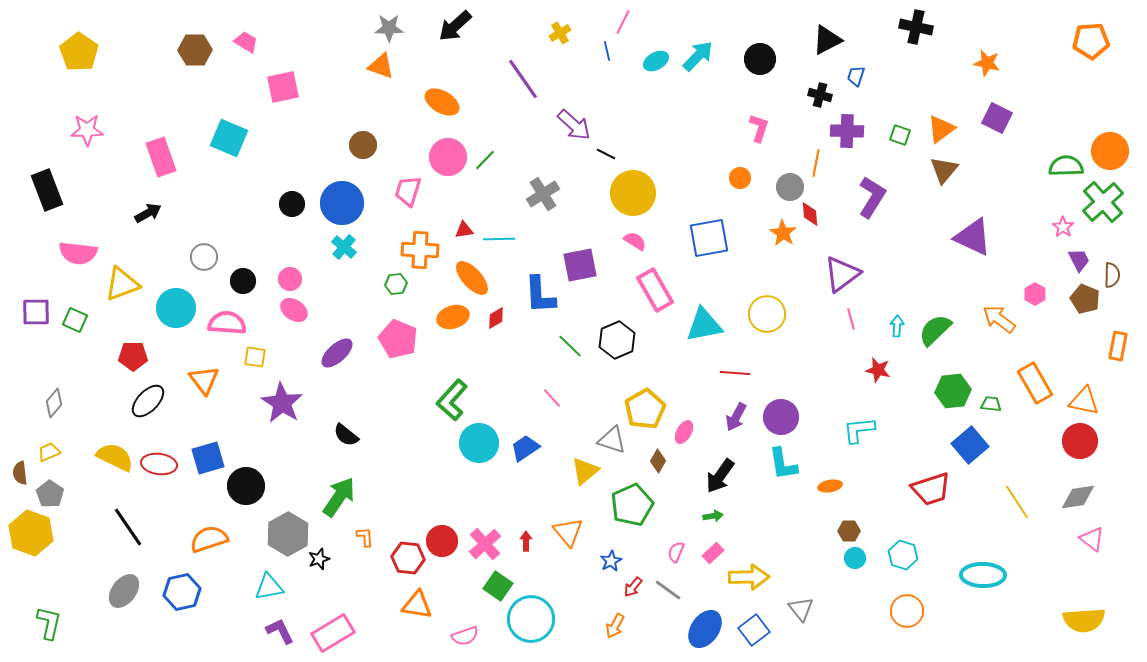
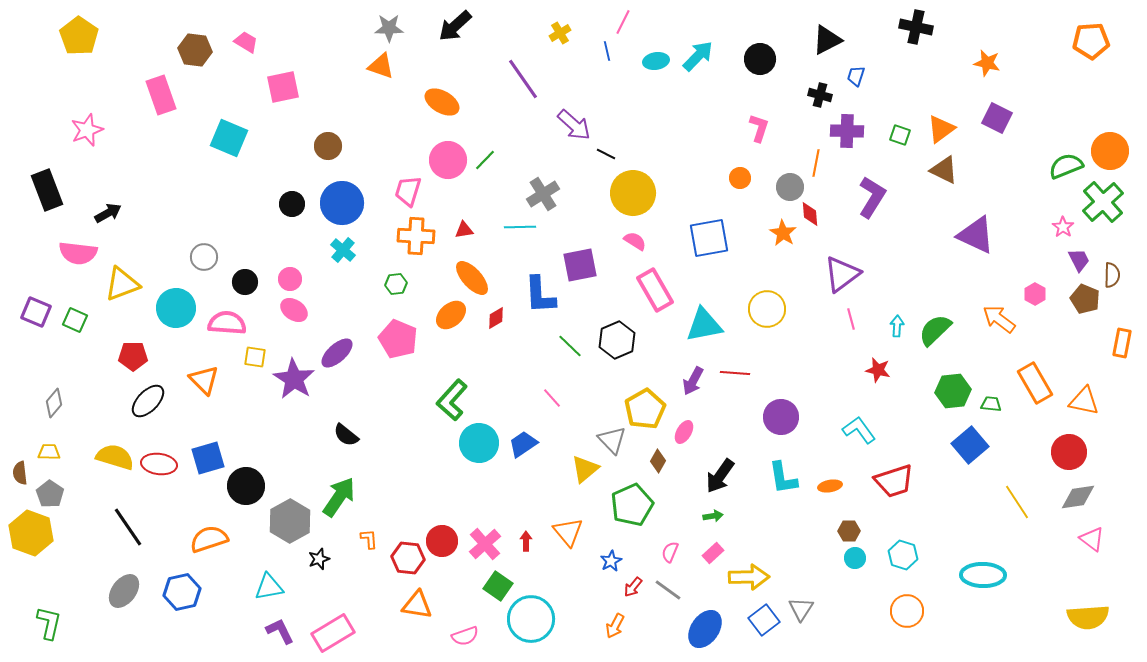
brown hexagon at (195, 50): rotated 8 degrees clockwise
yellow pentagon at (79, 52): moved 16 px up
cyan ellipse at (656, 61): rotated 20 degrees clockwise
pink star at (87, 130): rotated 20 degrees counterclockwise
brown circle at (363, 145): moved 35 px left, 1 px down
pink rectangle at (161, 157): moved 62 px up
pink circle at (448, 157): moved 3 px down
green semicircle at (1066, 166): rotated 20 degrees counterclockwise
brown triangle at (944, 170): rotated 44 degrees counterclockwise
black arrow at (148, 213): moved 40 px left
purple triangle at (973, 237): moved 3 px right, 2 px up
cyan line at (499, 239): moved 21 px right, 12 px up
cyan cross at (344, 247): moved 1 px left, 3 px down
orange cross at (420, 250): moved 4 px left, 14 px up
black circle at (243, 281): moved 2 px right, 1 px down
purple square at (36, 312): rotated 24 degrees clockwise
yellow circle at (767, 314): moved 5 px up
orange ellipse at (453, 317): moved 2 px left, 2 px up; rotated 24 degrees counterclockwise
orange rectangle at (1118, 346): moved 4 px right, 3 px up
orange triangle at (204, 380): rotated 8 degrees counterclockwise
purple star at (282, 403): moved 12 px right, 24 px up
purple arrow at (736, 417): moved 43 px left, 36 px up
cyan L-shape at (859, 430): rotated 60 degrees clockwise
gray triangle at (612, 440): rotated 28 degrees clockwise
red circle at (1080, 441): moved 11 px left, 11 px down
blue trapezoid at (525, 448): moved 2 px left, 4 px up
yellow trapezoid at (49, 452): rotated 25 degrees clockwise
yellow semicircle at (115, 457): rotated 9 degrees counterclockwise
cyan L-shape at (783, 464): moved 14 px down
yellow triangle at (585, 471): moved 2 px up
red trapezoid at (931, 489): moved 37 px left, 8 px up
gray hexagon at (288, 534): moved 2 px right, 13 px up
orange L-shape at (365, 537): moved 4 px right, 2 px down
pink semicircle at (676, 552): moved 6 px left
gray triangle at (801, 609): rotated 12 degrees clockwise
yellow semicircle at (1084, 620): moved 4 px right, 3 px up
blue square at (754, 630): moved 10 px right, 10 px up
